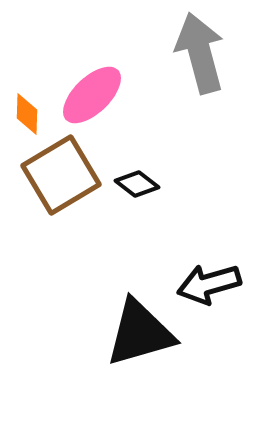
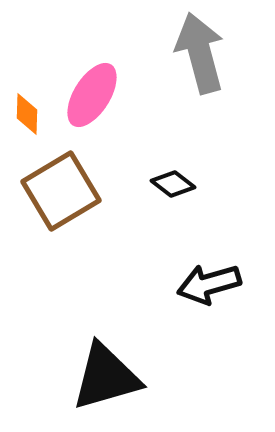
pink ellipse: rotated 14 degrees counterclockwise
brown square: moved 16 px down
black diamond: moved 36 px right
black triangle: moved 34 px left, 44 px down
